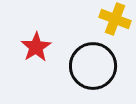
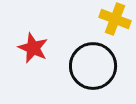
red star: moved 3 px left, 1 px down; rotated 16 degrees counterclockwise
